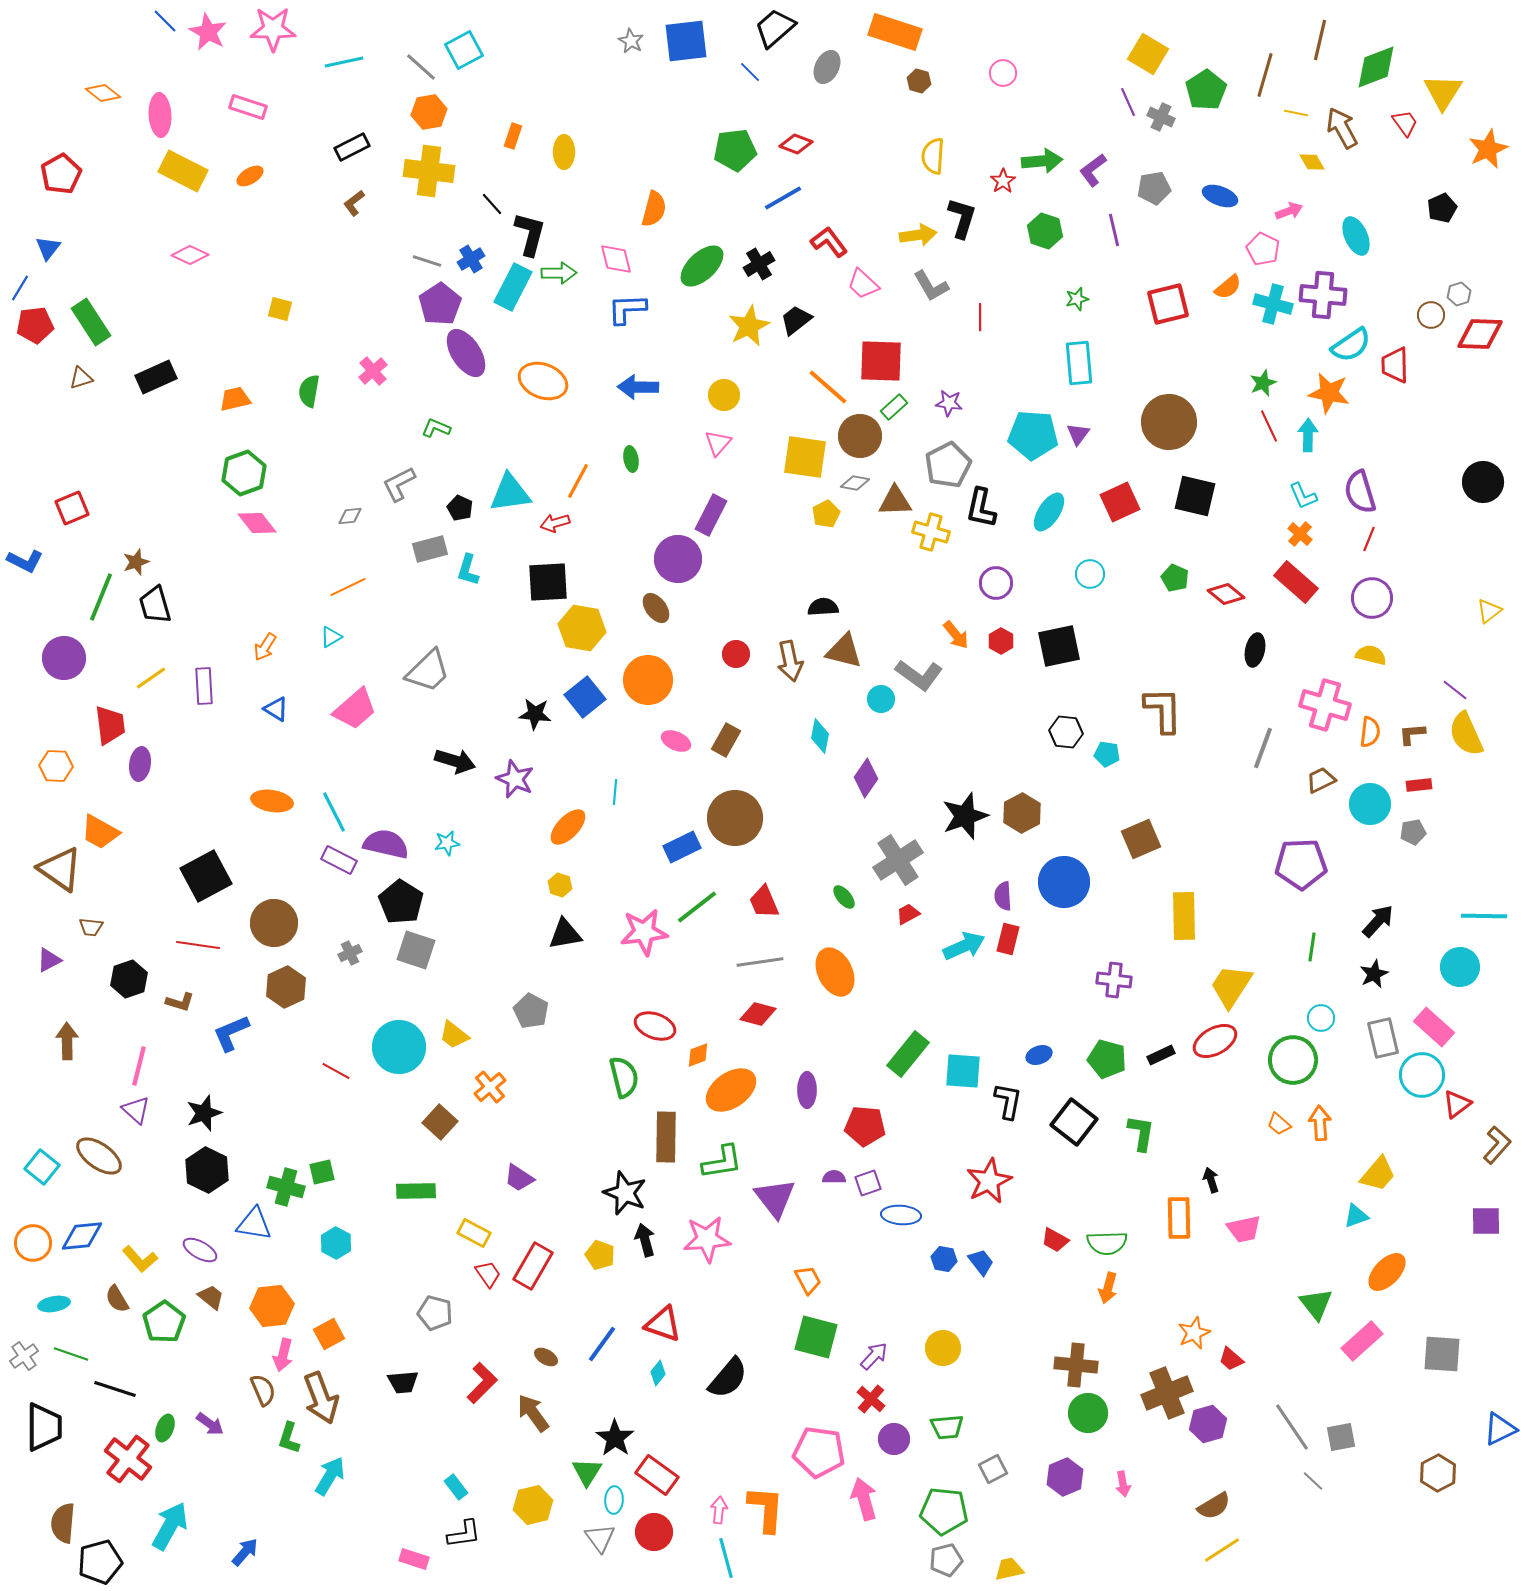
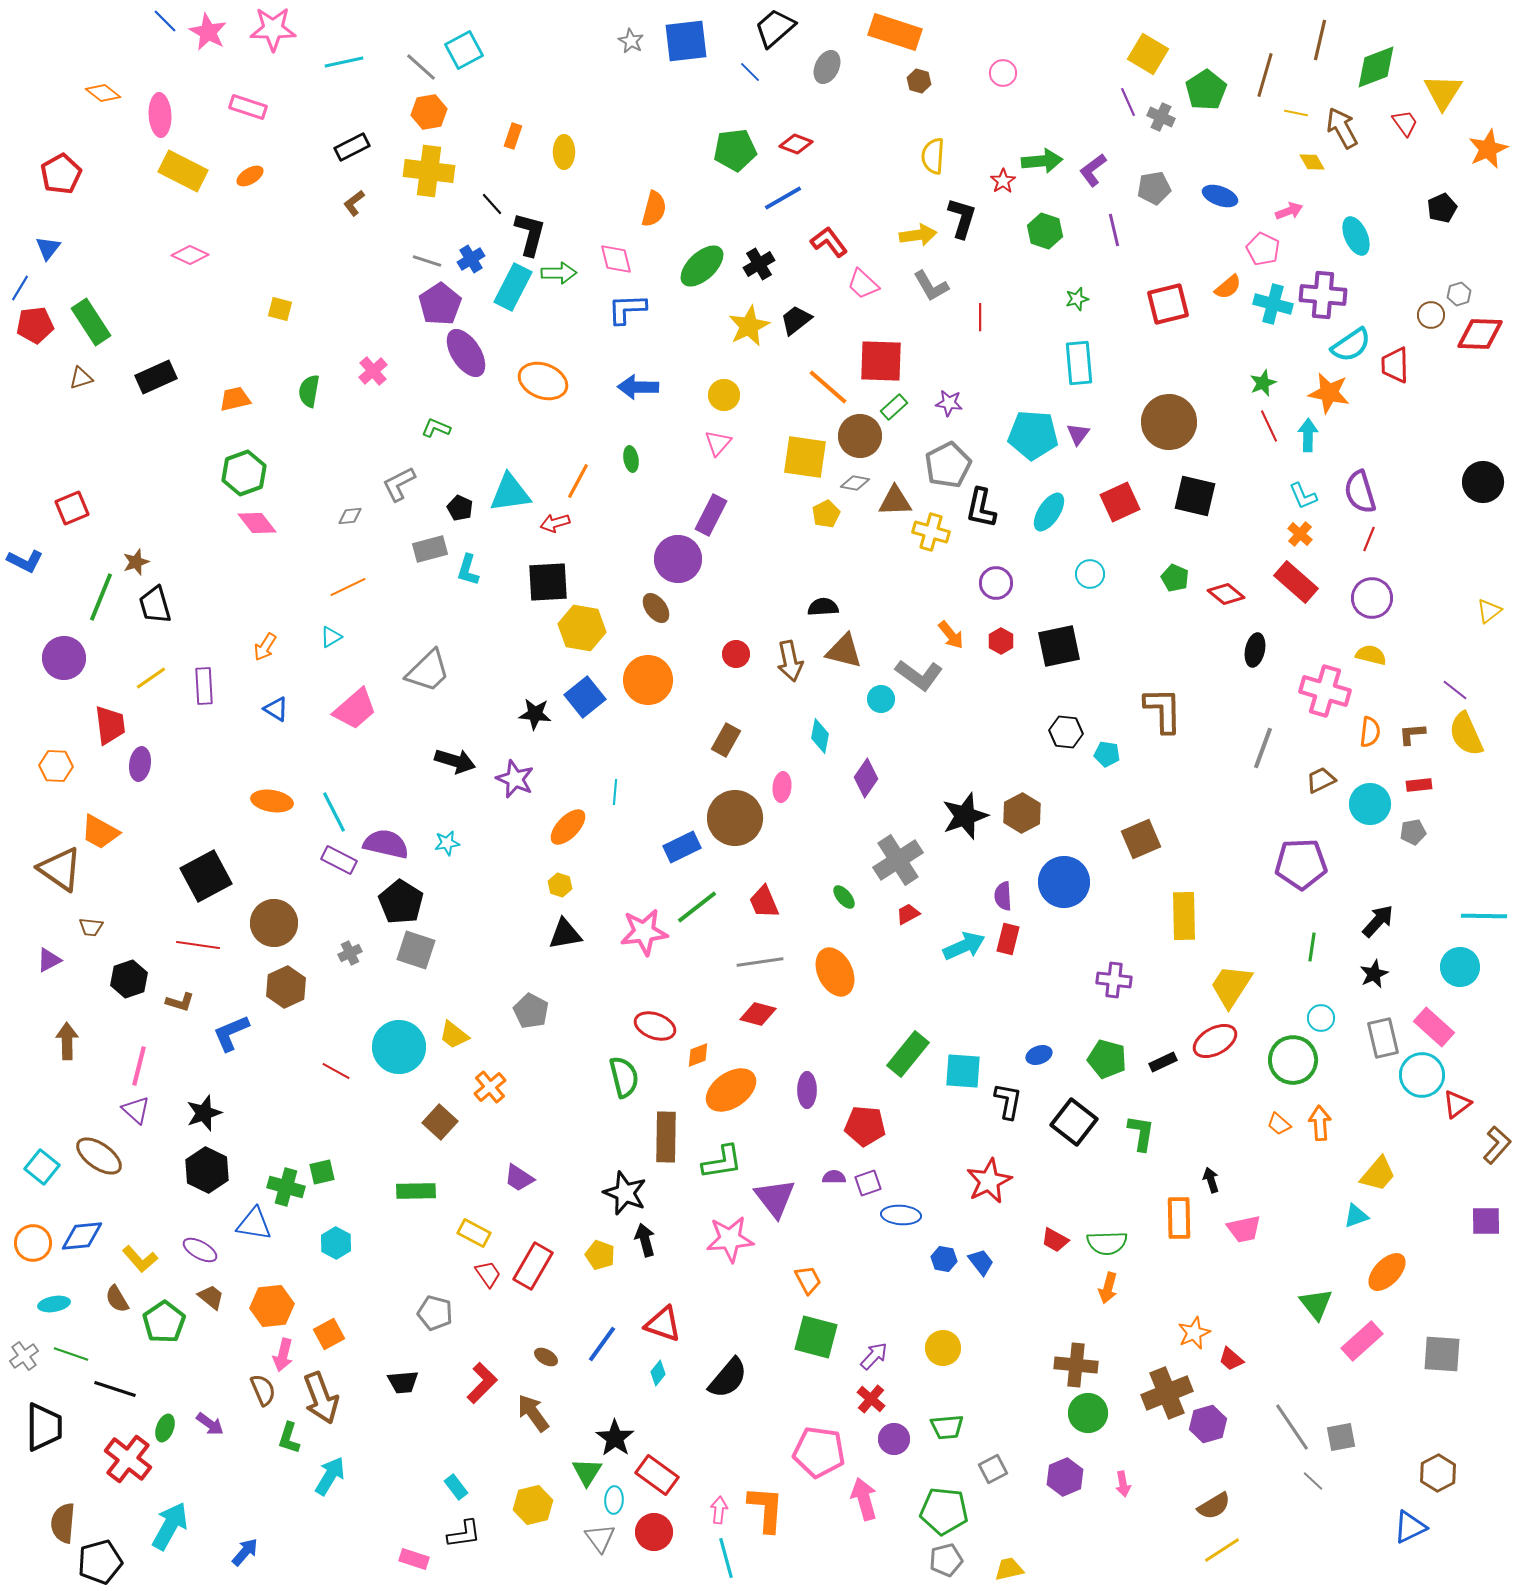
orange arrow at (956, 635): moved 5 px left
pink cross at (1325, 705): moved 14 px up
pink ellipse at (676, 741): moved 106 px right, 46 px down; rotated 72 degrees clockwise
black rectangle at (1161, 1055): moved 2 px right, 7 px down
pink star at (707, 1239): moved 23 px right
blue triangle at (1500, 1429): moved 90 px left, 98 px down
